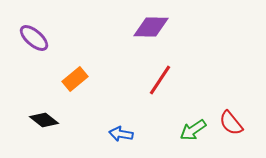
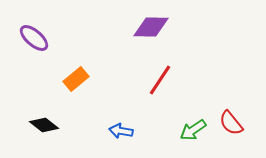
orange rectangle: moved 1 px right
black diamond: moved 5 px down
blue arrow: moved 3 px up
